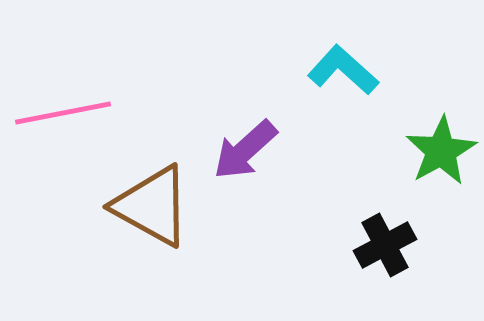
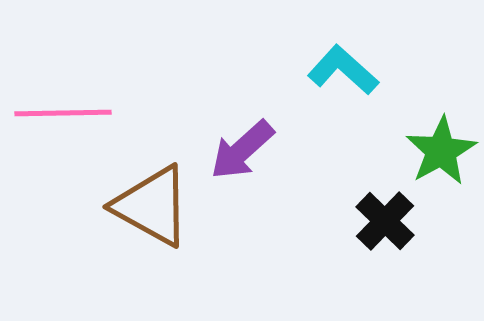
pink line: rotated 10 degrees clockwise
purple arrow: moved 3 px left
black cross: moved 24 px up; rotated 18 degrees counterclockwise
